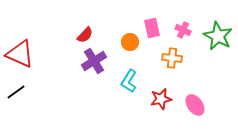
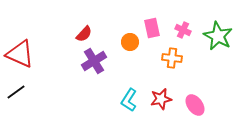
red semicircle: moved 1 px left, 1 px up
cyan L-shape: moved 19 px down
